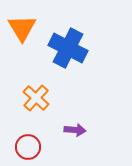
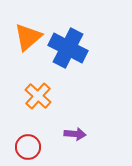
orange triangle: moved 6 px right, 9 px down; rotated 20 degrees clockwise
orange cross: moved 2 px right, 2 px up
purple arrow: moved 4 px down
